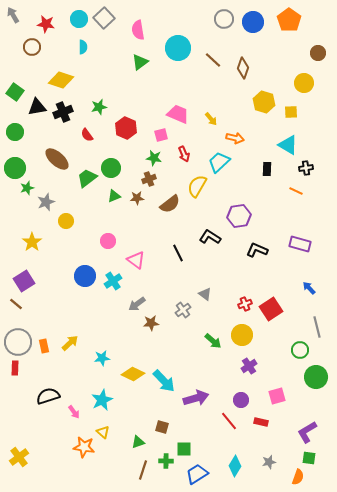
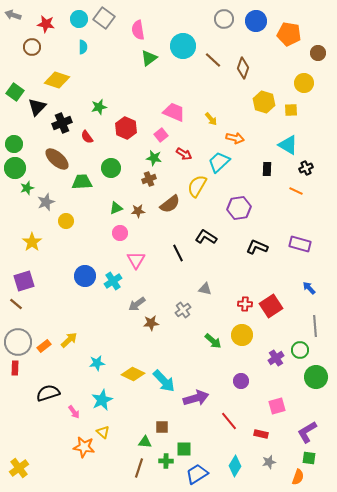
gray arrow at (13, 15): rotated 42 degrees counterclockwise
gray square at (104, 18): rotated 10 degrees counterclockwise
orange pentagon at (289, 20): moved 14 px down; rotated 25 degrees counterclockwise
blue circle at (253, 22): moved 3 px right, 1 px up
cyan circle at (178, 48): moved 5 px right, 2 px up
green triangle at (140, 62): moved 9 px right, 4 px up
yellow diamond at (61, 80): moved 4 px left
black triangle at (37, 107): rotated 36 degrees counterclockwise
black cross at (63, 112): moved 1 px left, 11 px down
yellow square at (291, 112): moved 2 px up
pink trapezoid at (178, 114): moved 4 px left, 2 px up
green circle at (15, 132): moved 1 px left, 12 px down
red semicircle at (87, 135): moved 2 px down
pink square at (161, 135): rotated 24 degrees counterclockwise
red arrow at (184, 154): rotated 35 degrees counterclockwise
black cross at (306, 168): rotated 16 degrees counterclockwise
green trapezoid at (87, 178): moved 5 px left, 4 px down; rotated 35 degrees clockwise
green triangle at (114, 196): moved 2 px right, 12 px down
brown star at (137, 198): moved 1 px right, 13 px down
purple hexagon at (239, 216): moved 8 px up
black L-shape at (210, 237): moved 4 px left
pink circle at (108, 241): moved 12 px right, 8 px up
black L-shape at (257, 250): moved 3 px up
pink triangle at (136, 260): rotated 24 degrees clockwise
purple square at (24, 281): rotated 15 degrees clockwise
gray triangle at (205, 294): moved 5 px up; rotated 24 degrees counterclockwise
red cross at (245, 304): rotated 24 degrees clockwise
red square at (271, 309): moved 3 px up
gray line at (317, 327): moved 2 px left, 1 px up; rotated 10 degrees clockwise
yellow arrow at (70, 343): moved 1 px left, 3 px up
orange rectangle at (44, 346): rotated 64 degrees clockwise
cyan star at (102, 358): moved 5 px left, 5 px down
purple cross at (249, 366): moved 27 px right, 8 px up
black semicircle at (48, 396): moved 3 px up
pink square at (277, 396): moved 10 px down
purple circle at (241, 400): moved 19 px up
red rectangle at (261, 422): moved 12 px down
brown square at (162, 427): rotated 16 degrees counterclockwise
green triangle at (138, 442): moved 7 px right; rotated 24 degrees clockwise
yellow cross at (19, 457): moved 11 px down
brown line at (143, 470): moved 4 px left, 2 px up
